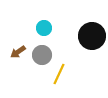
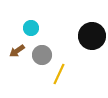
cyan circle: moved 13 px left
brown arrow: moved 1 px left, 1 px up
